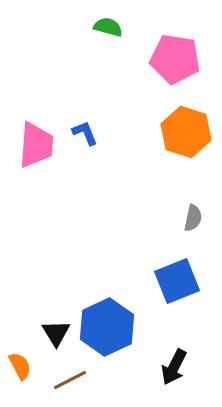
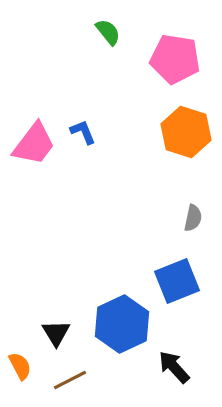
green semicircle: moved 5 px down; rotated 36 degrees clockwise
blue L-shape: moved 2 px left, 1 px up
pink trapezoid: moved 2 px left, 1 px up; rotated 33 degrees clockwise
blue hexagon: moved 15 px right, 3 px up
black arrow: rotated 111 degrees clockwise
